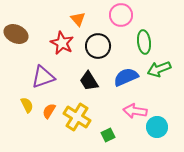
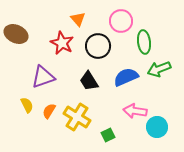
pink circle: moved 6 px down
